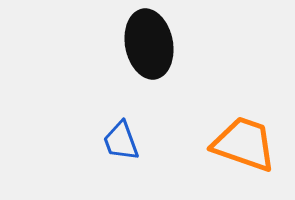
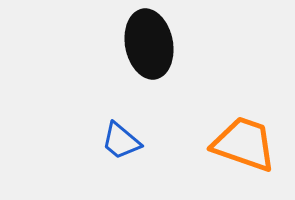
blue trapezoid: rotated 30 degrees counterclockwise
